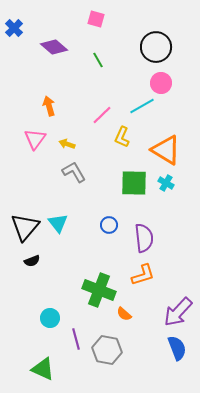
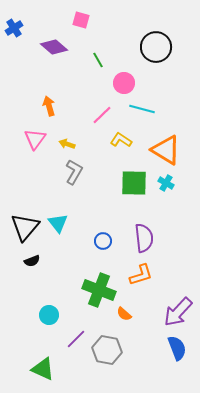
pink square: moved 15 px left, 1 px down
blue cross: rotated 12 degrees clockwise
pink circle: moved 37 px left
cyan line: moved 3 px down; rotated 45 degrees clockwise
yellow L-shape: moved 1 px left, 3 px down; rotated 100 degrees clockwise
gray L-shape: rotated 60 degrees clockwise
blue circle: moved 6 px left, 16 px down
orange L-shape: moved 2 px left
cyan circle: moved 1 px left, 3 px up
purple line: rotated 60 degrees clockwise
